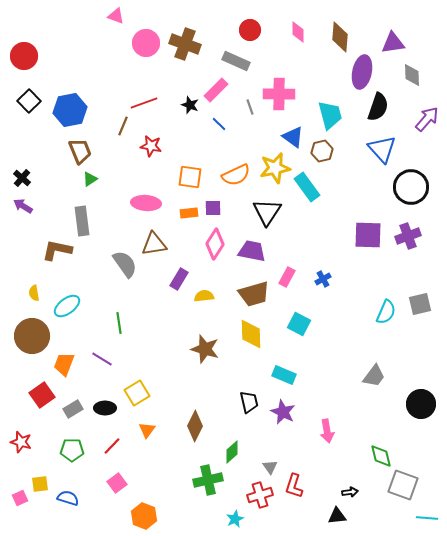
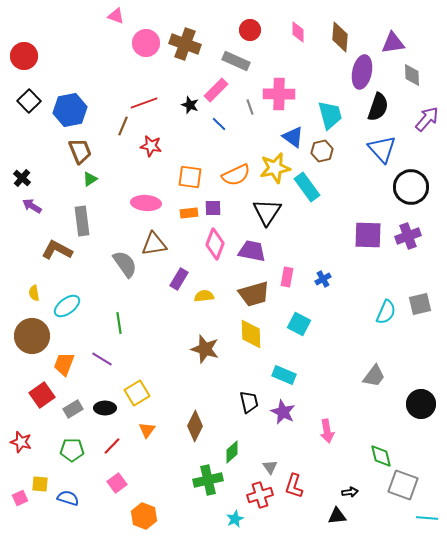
purple arrow at (23, 206): moved 9 px right
pink diamond at (215, 244): rotated 12 degrees counterclockwise
brown L-shape at (57, 250): rotated 16 degrees clockwise
pink rectangle at (287, 277): rotated 18 degrees counterclockwise
yellow square at (40, 484): rotated 12 degrees clockwise
